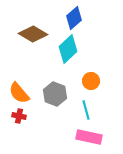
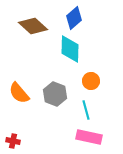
brown diamond: moved 8 px up; rotated 12 degrees clockwise
cyan diamond: moved 2 px right; rotated 44 degrees counterclockwise
red cross: moved 6 px left, 25 px down
